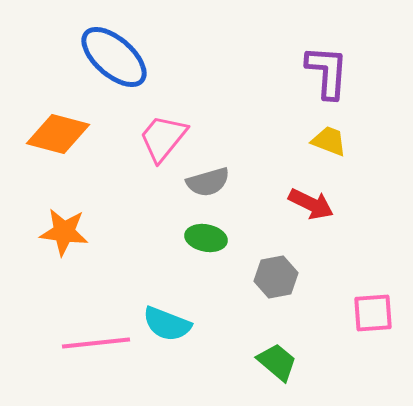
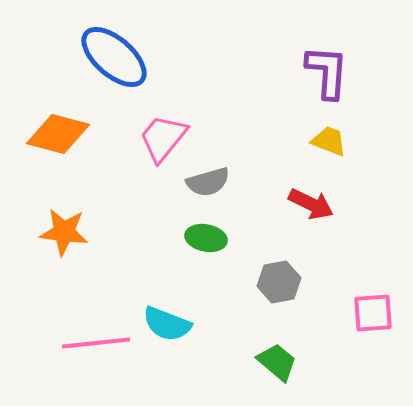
gray hexagon: moved 3 px right, 5 px down
